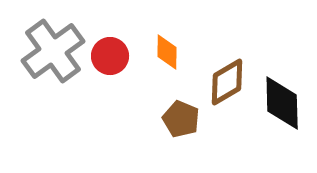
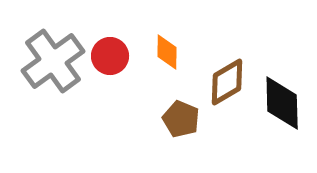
gray cross: moved 10 px down
